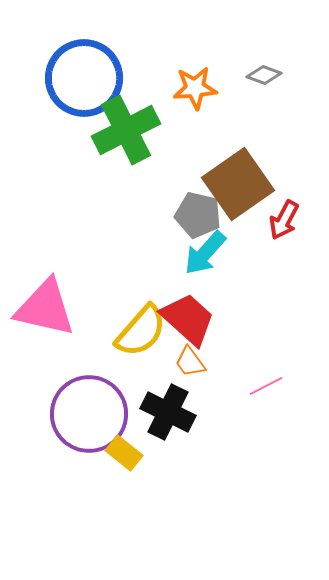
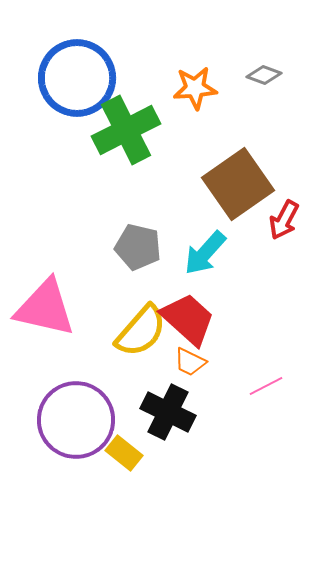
blue circle: moved 7 px left
gray pentagon: moved 60 px left, 32 px down
orange trapezoid: rotated 28 degrees counterclockwise
purple circle: moved 13 px left, 6 px down
